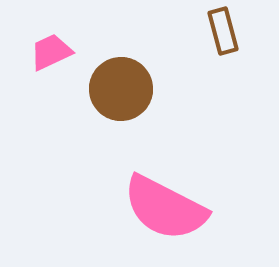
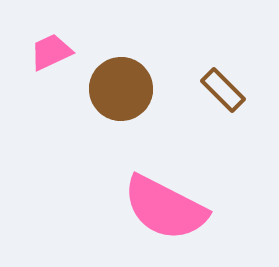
brown rectangle: moved 59 px down; rotated 30 degrees counterclockwise
